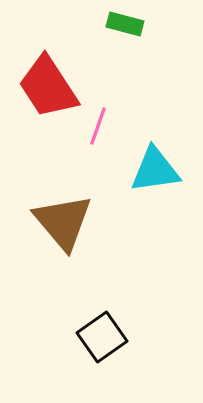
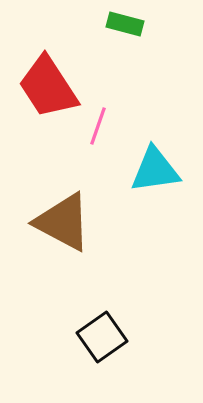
brown triangle: rotated 22 degrees counterclockwise
